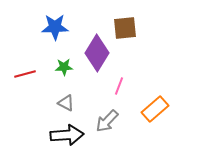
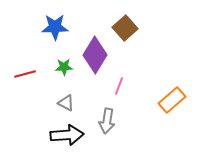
brown square: rotated 35 degrees counterclockwise
purple diamond: moved 2 px left, 2 px down
orange rectangle: moved 17 px right, 9 px up
gray arrow: rotated 35 degrees counterclockwise
